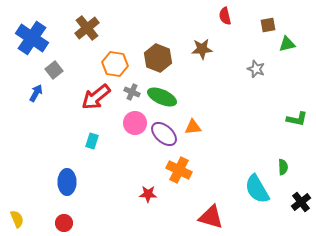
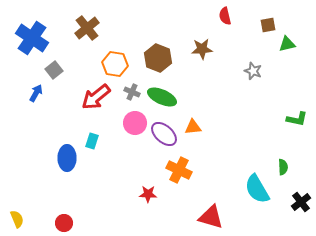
gray star: moved 3 px left, 2 px down
blue ellipse: moved 24 px up
